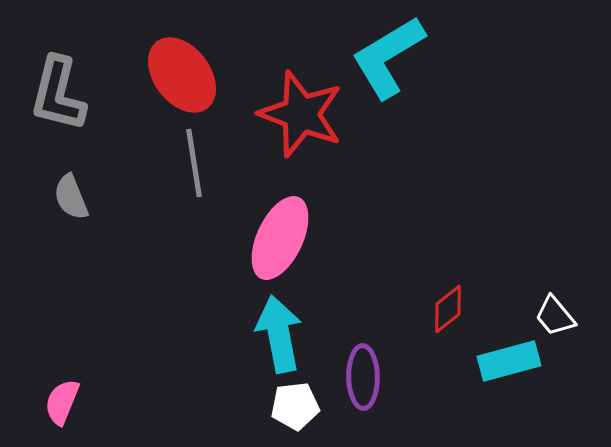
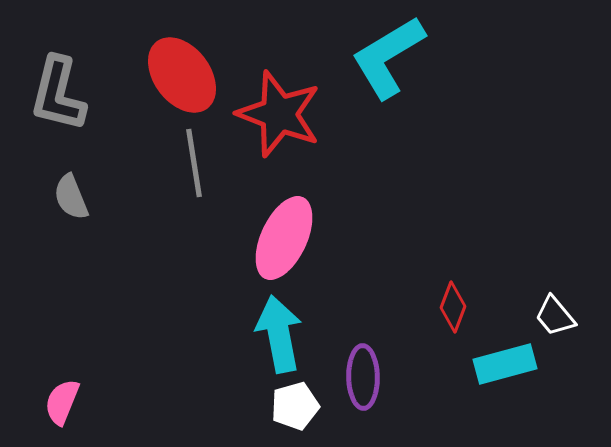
red star: moved 22 px left
pink ellipse: moved 4 px right
red diamond: moved 5 px right, 2 px up; rotated 30 degrees counterclockwise
cyan rectangle: moved 4 px left, 3 px down
white pentagon: rotated 9 degrees counterclockwise
